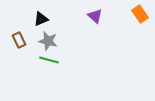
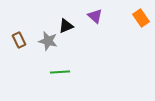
orange rectangle: moved 1 px right, 4 px down
black triangle: moved 25 px right, 7 px down
green line: moved 11 px right, 12 px down; rotated 18 degrees counterclockwise
